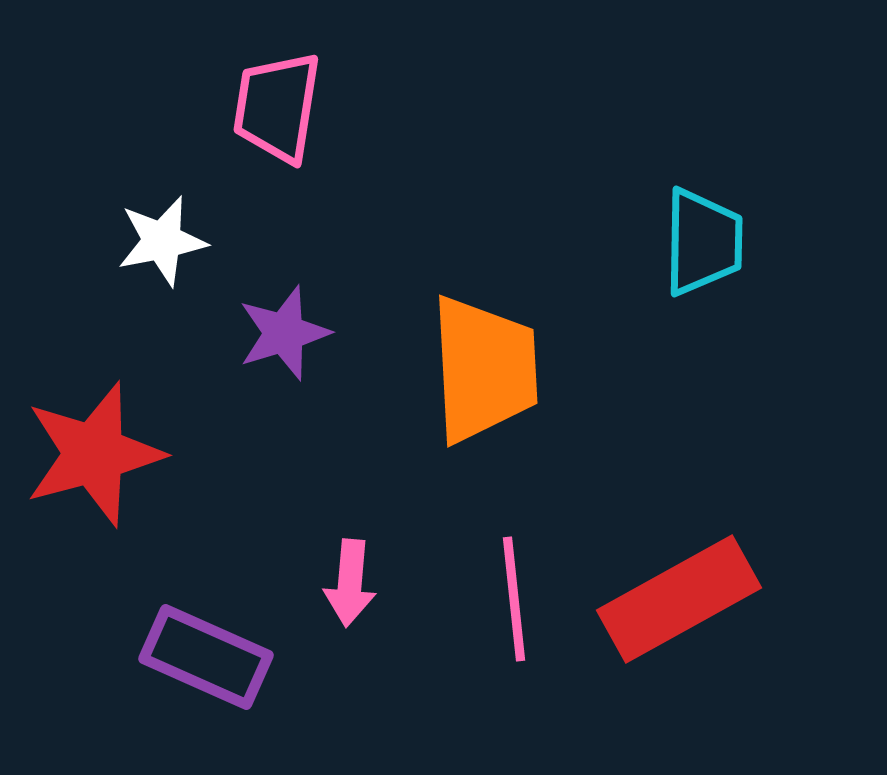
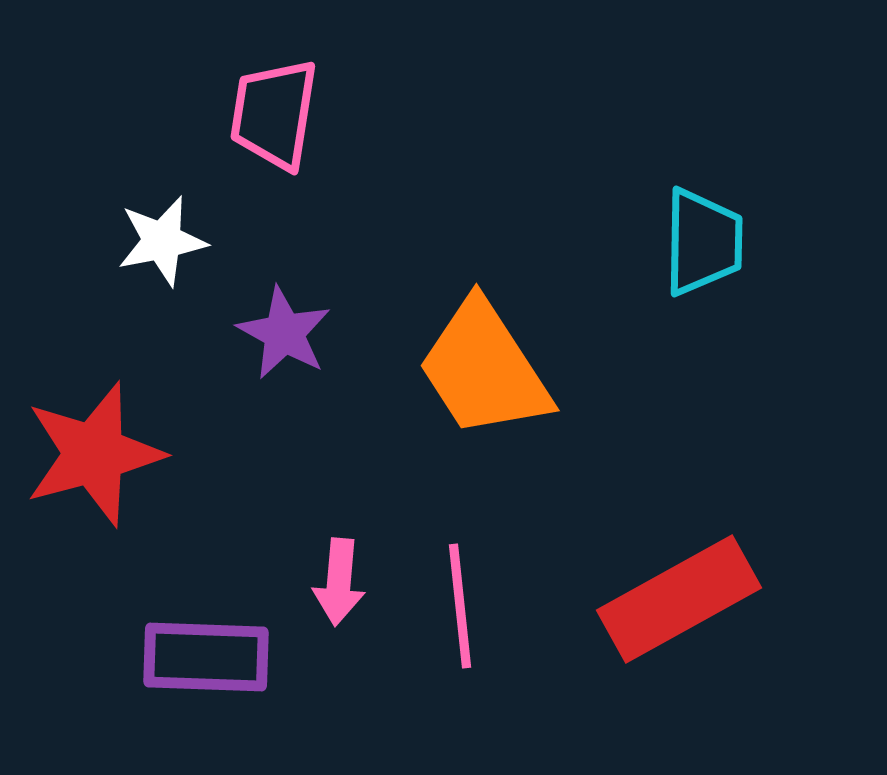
pink trapezoid: moved 3 px left, 7 px down
purple star: rotated 26 degrees counterclockwise
orange trapezoid: rotated 150 degrees clockwise
pink arrow: moved 11 px left, 1 px up
pink line: moved 54 px left, 7 px down
purple rectangle: rotated 22 degrees counterclockwise
